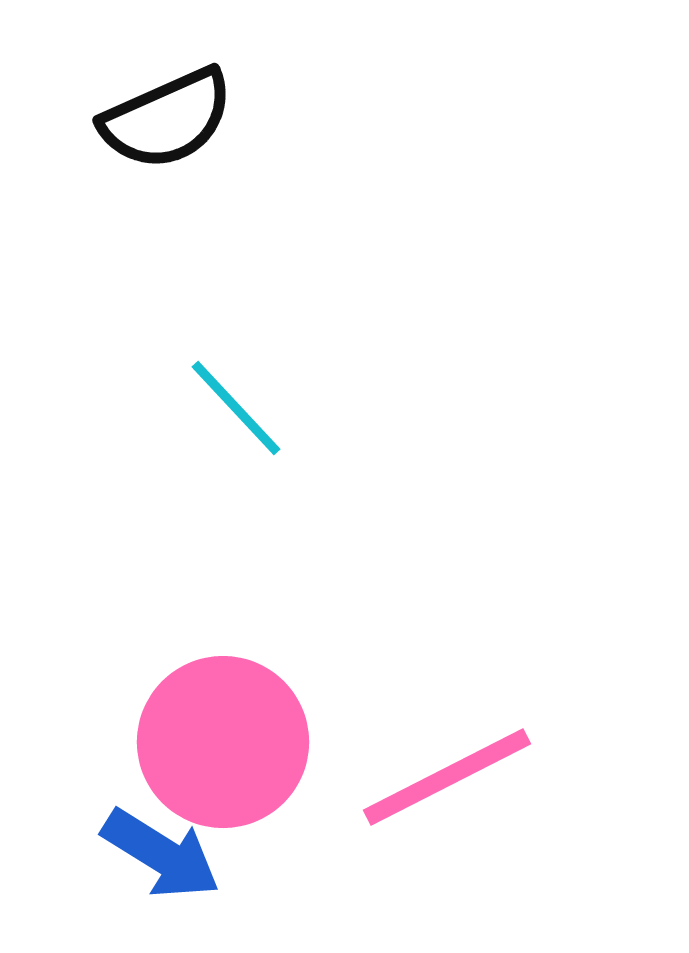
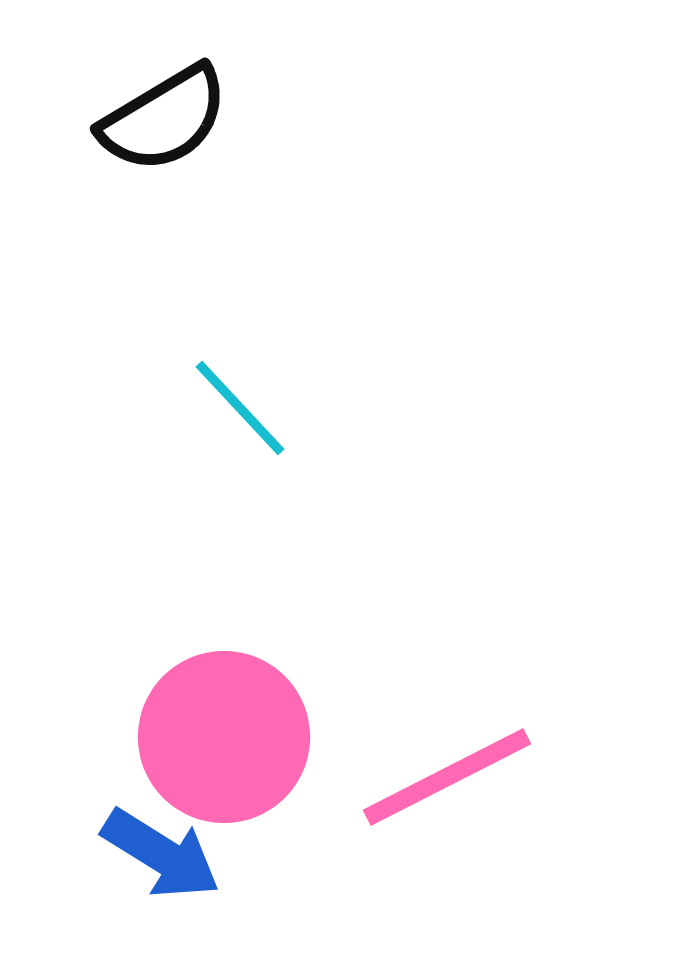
black semicircle: moved 3 px left; rotated 7 degrees counterclockwise
cyan line: moved 4 px right
pink circle: moved 1 px right, 5 px up
